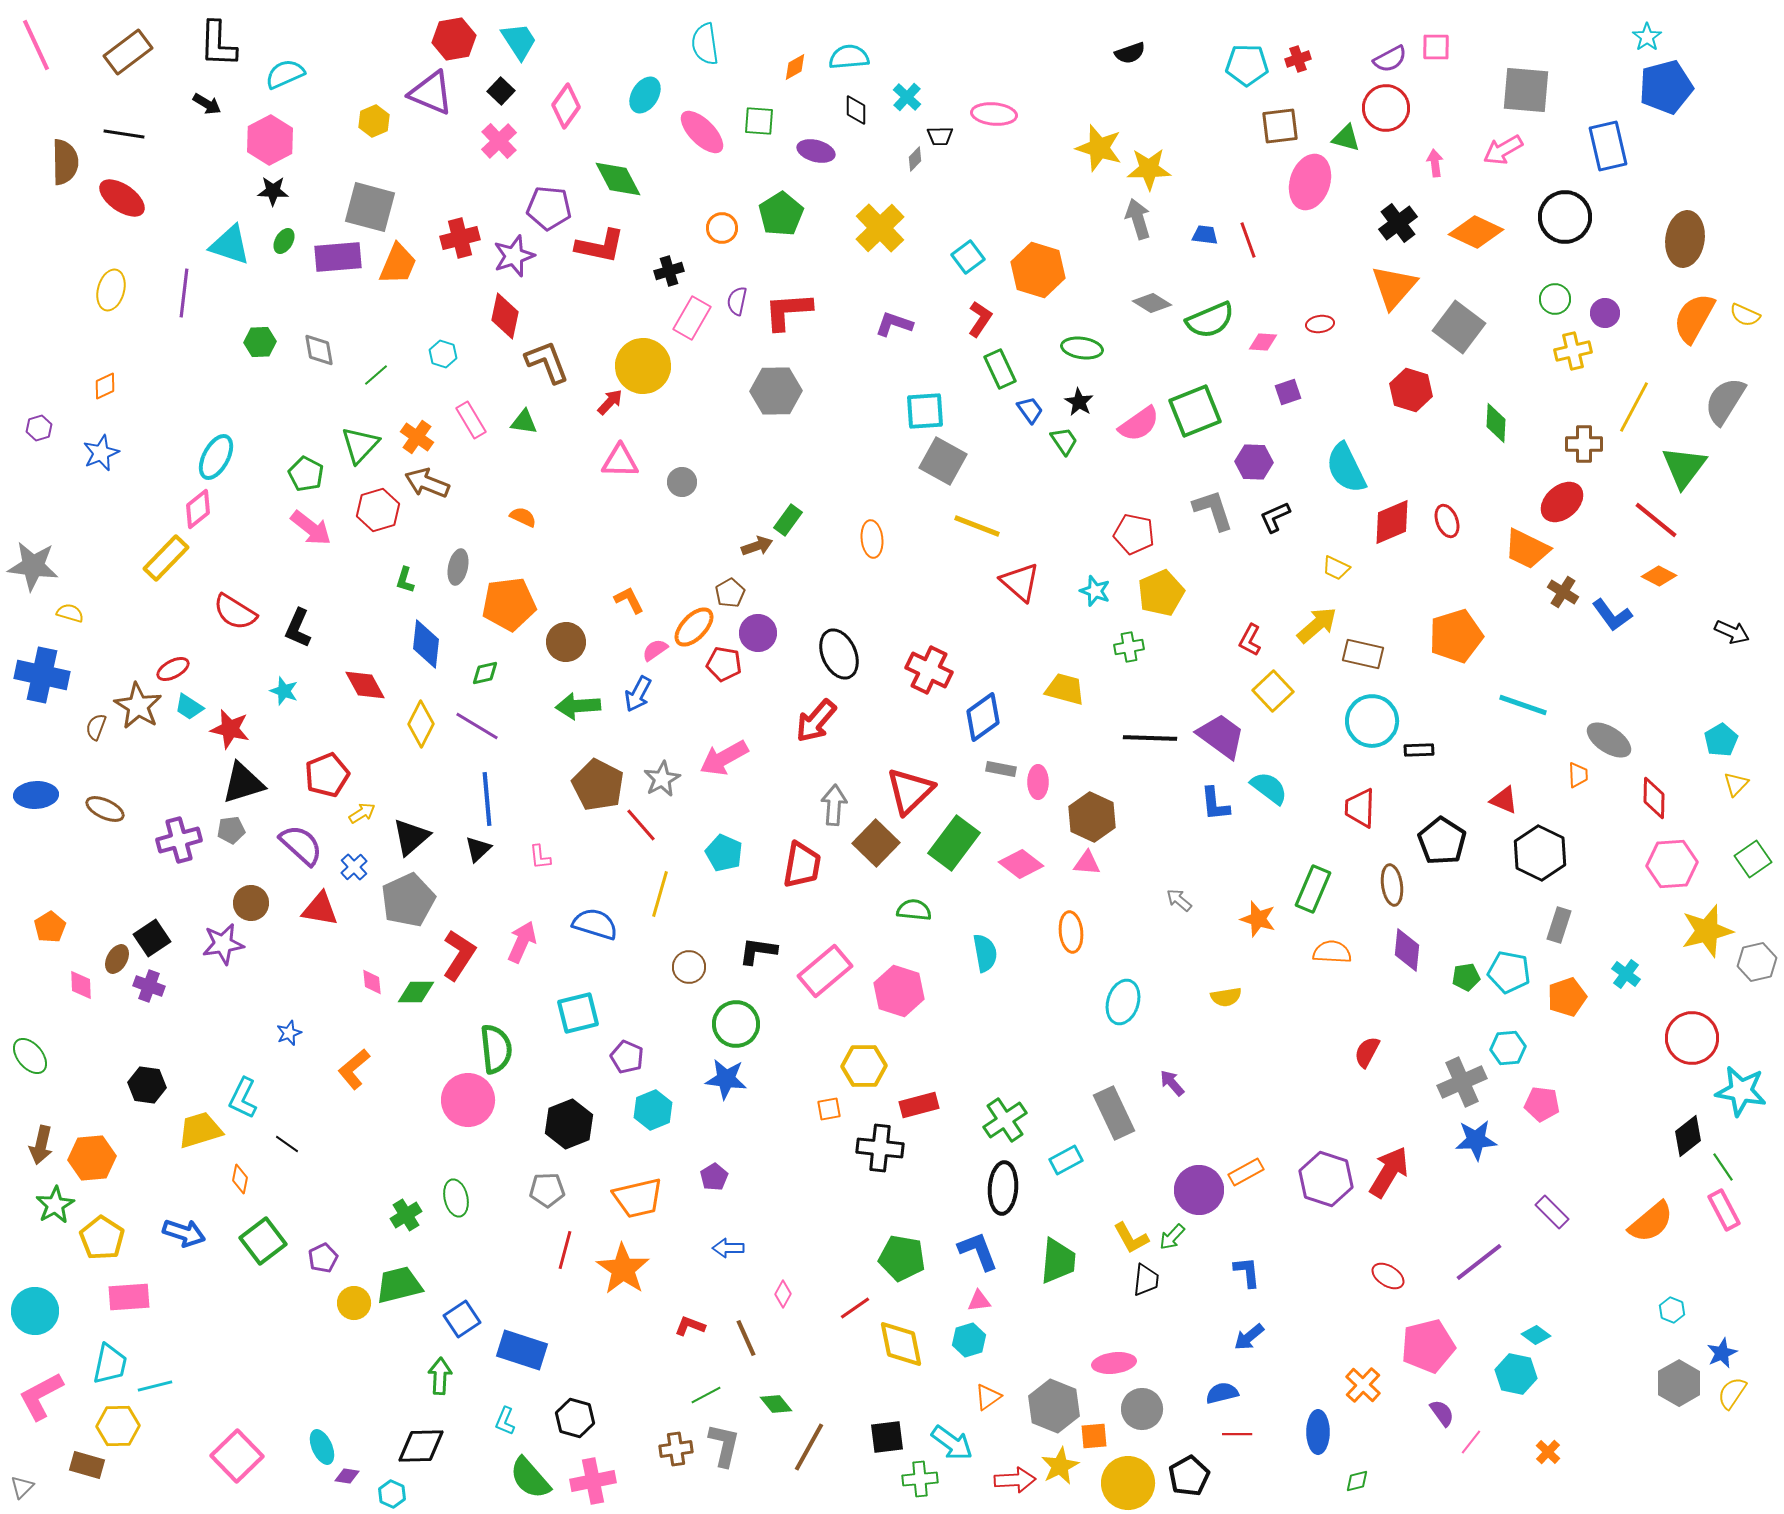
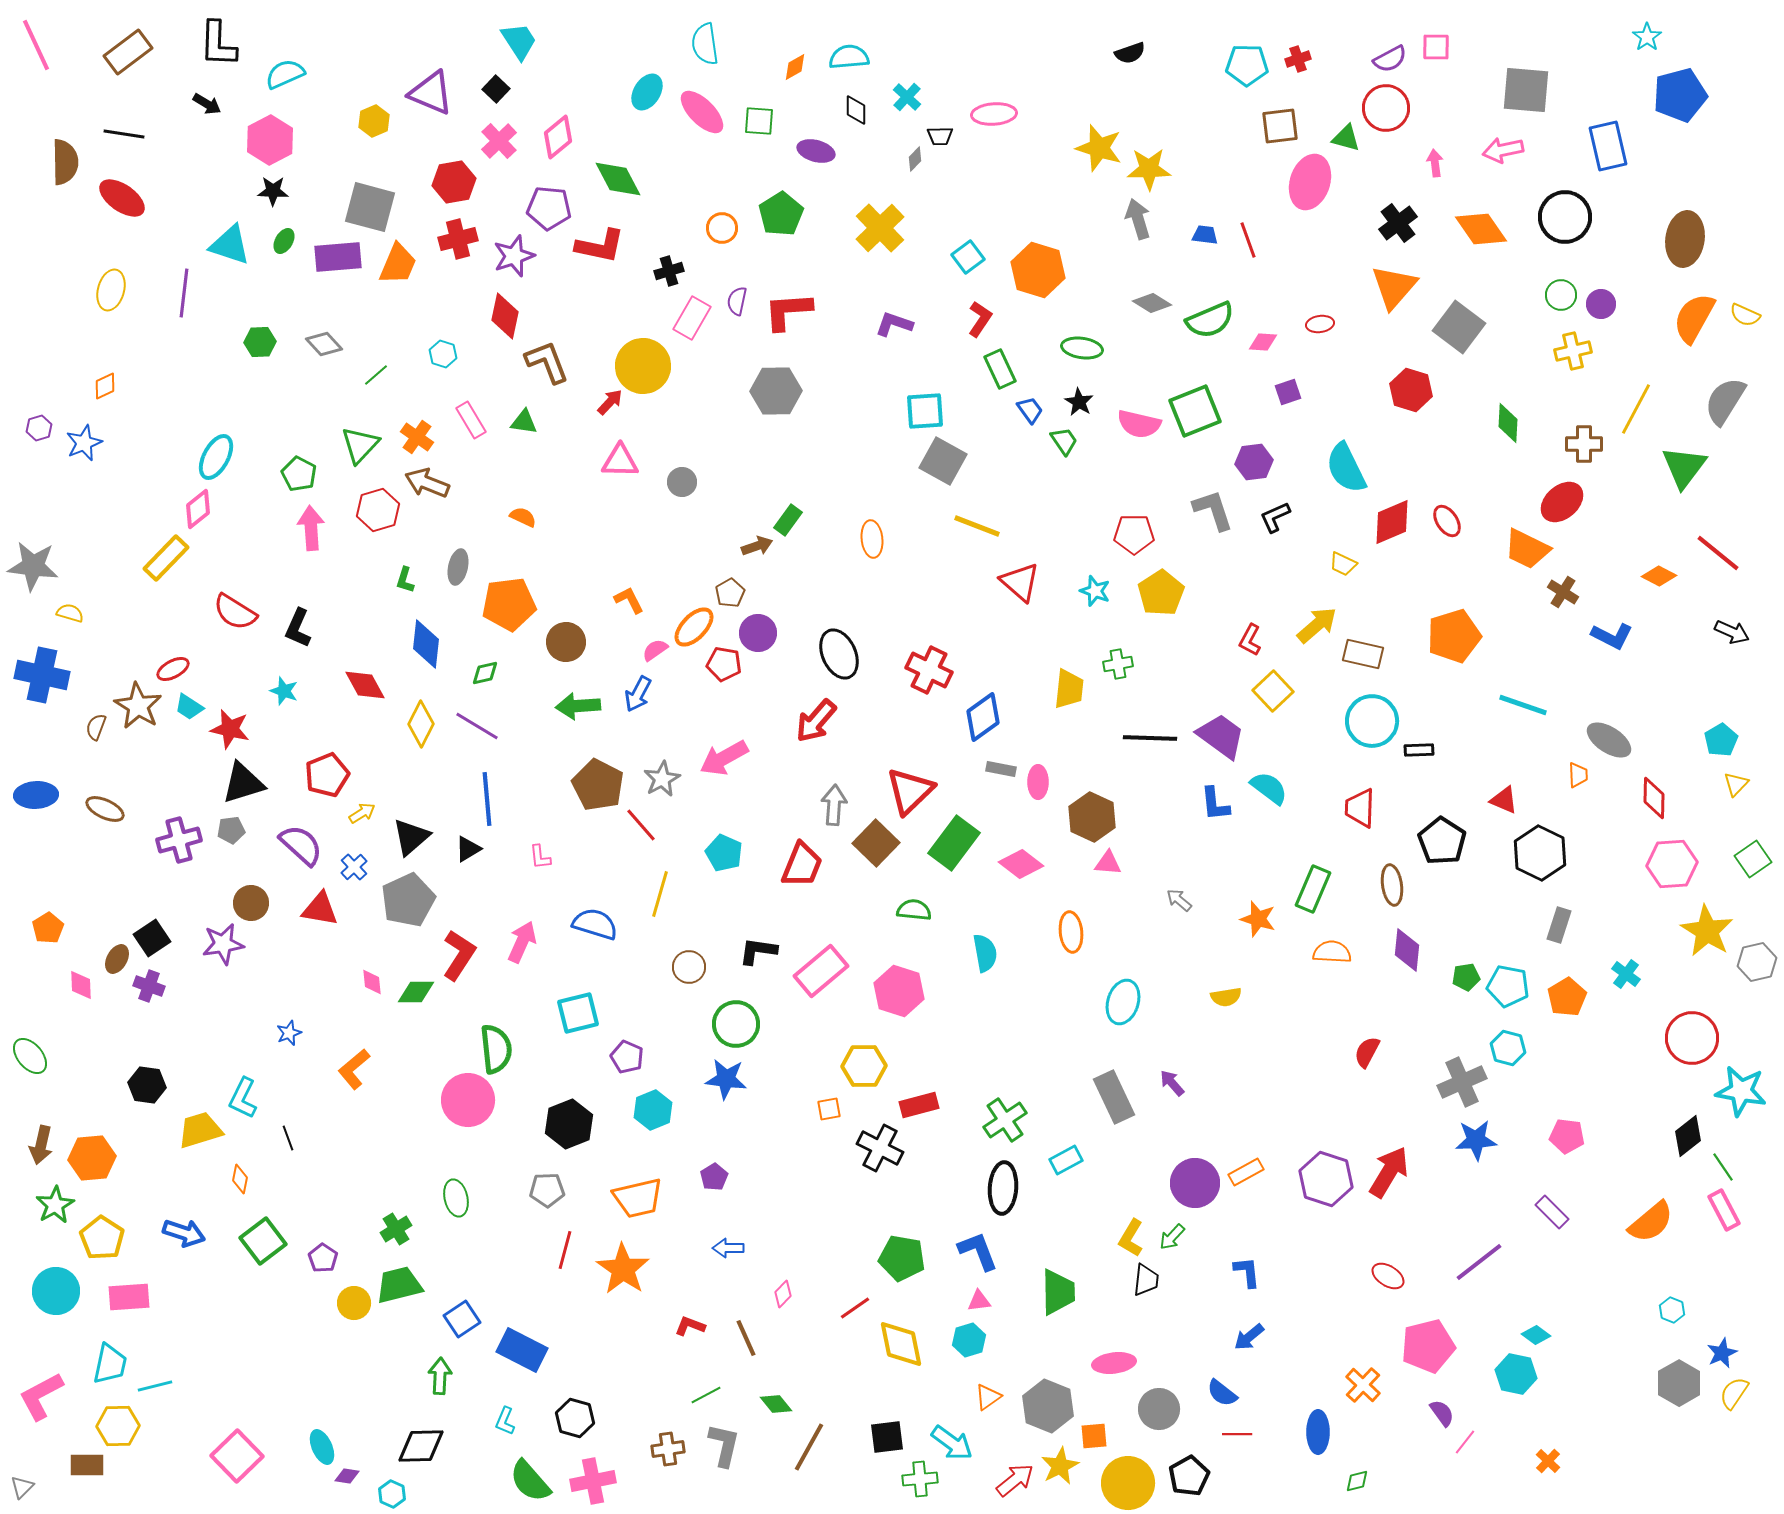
red hexagon at (454, 39): moved 143 px down
blue pentagon at (1666, 87): moved 14 px right, 8 px down
black square at (501, 91): moved 5 px left, 2 px up
cyan ellipse at (645, 95): moved 2 px right, 3 px up
pink diamond at (566, 106): moved 8 px left, 31 px down; rotated 15 degrees clockwise
pink ellipse at (994, 114): rotated 9 degrees counterclockwise
pink ellipse at (702, 132): moved 20 px up
pink arrow at (1503, 150): rotated 18 degrees clockwise
orange diamond at (1476, 232): moved 5 px right, 3 px up; rotated 30 degrees clockwise
red cross at (460, 238): moved 2 px left, 1 px down
green circle at (1555, 299): moved 6 px right, 4 px up
purple circle at (1605, 313): moved 4 px left, 9 px up
gray diamond at (319, 350): moved 5 px right, 6 px up; rotated 33 degrees counterclockwise
yellow line at (1634, 407): moved 2 px right, 2 px down
green diamond at (1496, 423): moved 12 px right
pink semicircle at (1139, 424): rotated 48 degrees clockwise
blue star at (101, 453): moved 17 px left, 10 px up
purple hexagon at (1254, 462): rotated 9 degrees counterclockwise
green pentagon at (306, 474): moved 7 px left
red line at (1656, 520): moved 62 px right, 33 px down
red ellipse at (1447, 521): rotated 12 degrees counterclockwise
pink arrow at (311, 528): rotated 132 degrees counterclockwise
red pentagon at (1134, 534): rotated 12 degrees counterclockwise
yellow trapezoid at (1336, 568): moved 7 px right, 4 px up
yellow pentagon at (1161, 593): rotated 9 degrees counterclockwise
blue L-shape at (1612, 615): moved 21 px down; rotated 27 degrees counterclockwise
orange pentagon at (1456, 636): moved 2 px left
green cross at (1129, 647): moved 11 px left, 17 px down
yellow trapezoid at (1065, 689): moved 4 px right; rotated 81 degrees clockwise
black triangle at (478, 849): moved 10 px left; rotated 12 degrees clockwise
pink triangle at (1087, 863): moved 21 px right
red trapezoid at (802, 865): rotated 12 degrees clockwise
orange pentagon at (50, 927): moved 2 px left, 1 px down
yellow star at (1707, 931): rotated 26 degrees counterclockwise
pink rectangle at (825, 971): moved 4 px left
cyan pentagon at (1509, 972): moved 1 px left, 14 px down
orange pentagon at (1567, 997): rotated 12 degrees counterclockwise
cyan hexagon at (1508, 1048): rotated 20 degrees clockwise
pink pentagon at (1542, 1104): moved 25 px right, 32 px down
gray rectangle at (1114, 1113): moved 16 px up
black line at (287, 1144): moved 1 px right, 6 px up; rotated 35 degrees clockwise
black cross at (880, 1148): rotated 21 degrees clockwise
purple circle at (1199, 1190): moved 4 px left, 7 px up
green cross at (406, 1215): moved 10 px left, 14 px down
yellow L-shape at (1131, 1238): rotated 60 degrees clockwise
purple pentagon at (323, 1258): rotated 12 degrees counterclockwise
green trapezoid at (1058, 1261): moved 31 px down; rotated 6 degrees counterclockwise
pink diamond at (783, 1294): rotated 16 degrees clockwise
cyan circle at (35, 1311): moved 21 px right, 20 px up
blue rectangle at (522, 1350): rotated 9 degrees clockwise
blue semicircle at (1222, 1393): rotated 128 degrees counterclockwise
yellow semicircle at (1732, 1393): moved 2 px right
gray hexagon at (1054, 1406): moved 6 px left
gray circle at (1142, 1409): moved 17 px right
pink line at (1471, 1442): moved 6 px left
brown cross at (676, 1449): moved 8 px left
orange cross at (1548, 1452): moved 9 px down
brown rectangle at (87, 1465): rotated 16 degrees counterclockwise
green semicircle at (530, 1478): moved 3 px down
red arrow at (1015, 1480): rotated 36 degrees counterclockwise
